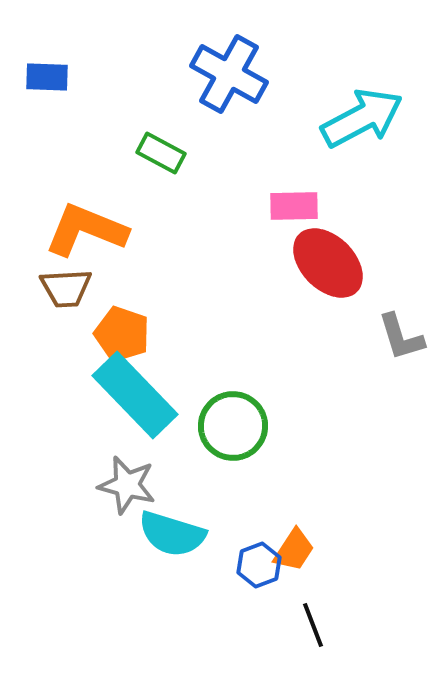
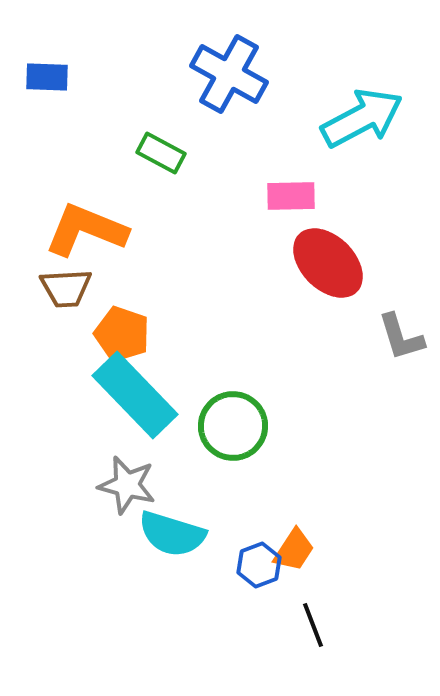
pink rectangle: moved 3 px left, 10 px up
